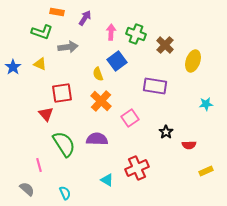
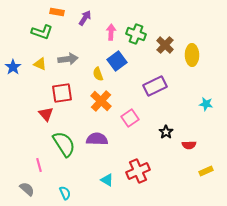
gray arrow: moved 12 px down
yellow ellipse: moved 1 px left, 6 px up; rotated 20 degrees counterclockwise
purple rectangle: rotated 35 degrees counterclockwise
cyan star: rotated 16 degrees clockwise
red cross: moved 1 px right, 3 px down
